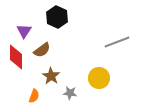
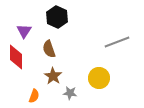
brown semicircle: moved 7 px right, 1 px up; rotated 108 degrees clockwise
brown star: moved 2 px right
